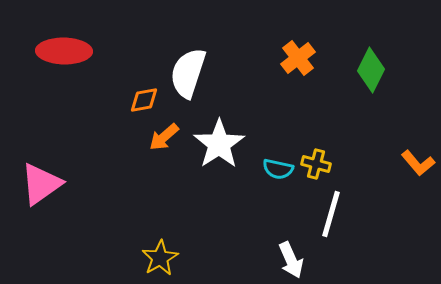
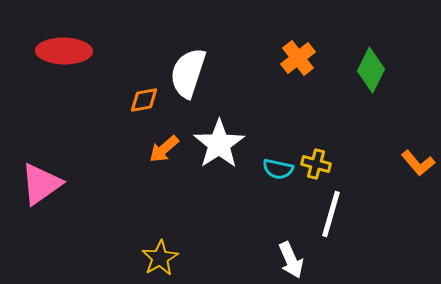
orange arrow: moved 12 px down
